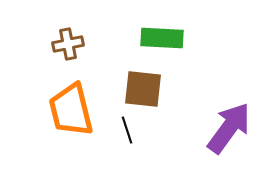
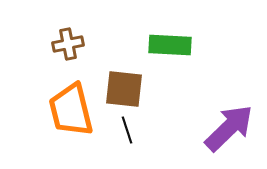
green rectangle: moved 8 px right, 7 px down
brown square: moved 19 px left
purple arrow: rotated 10 degrees clockwise
